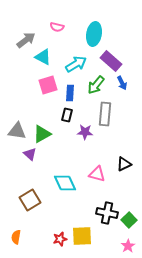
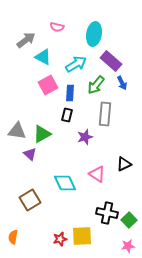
pink square: rotated 12 degrees counterclockwise
purple star: moved 5 px down; rotated 21 degrees counterclockwise
pink triangle: rotated 18 degrees clockwise
orange semicircle: moved 3 px left
pink star: rotated 24 degrees clockwise
